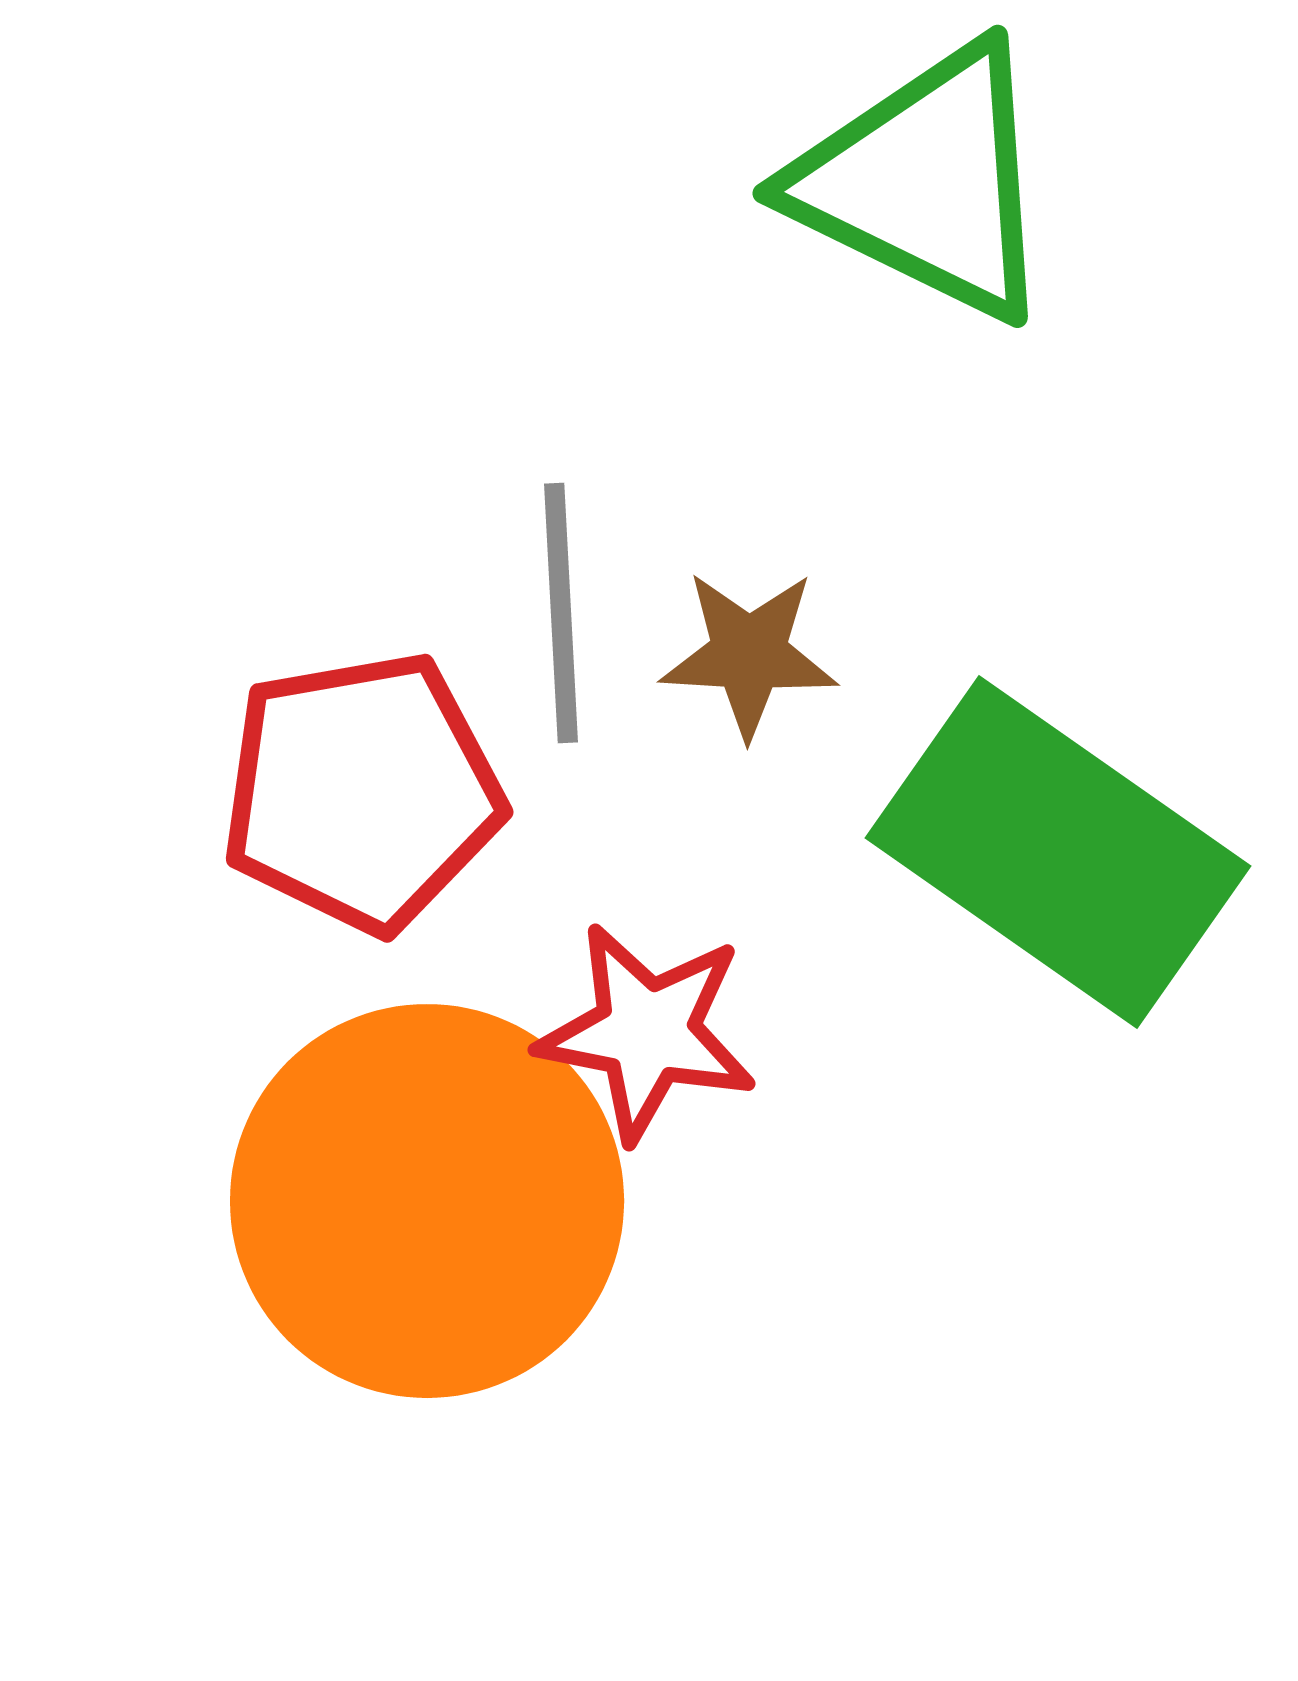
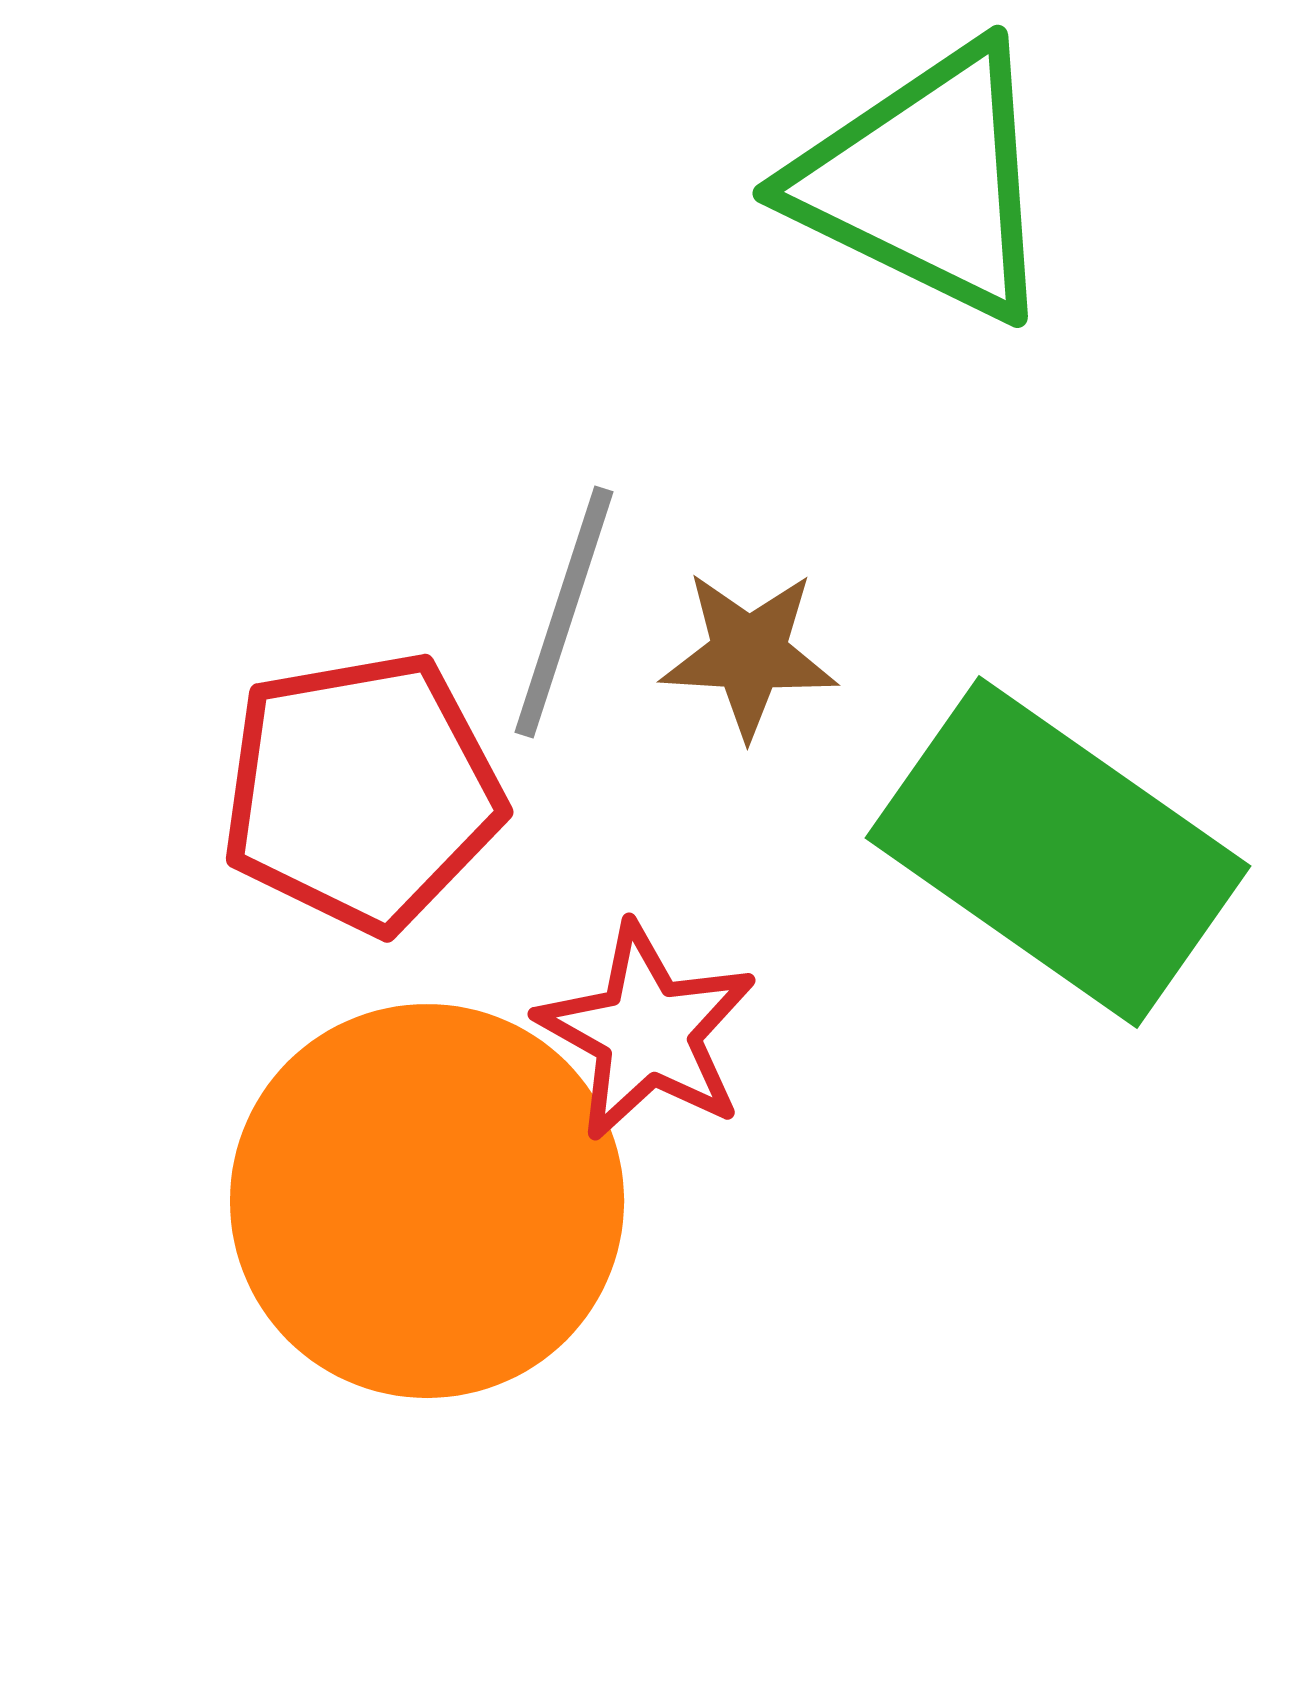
gray line: moved 3 px right, 1 px up; rotated 21 degrees clockwise
red star: rotated 18 degrees clockwise
